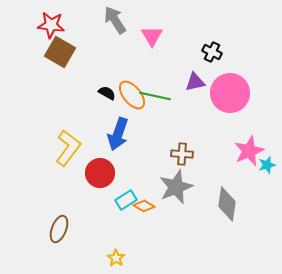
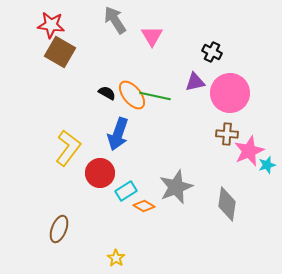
brown cross: moved 45 px right, 20 px up
cyan rectangle: moved 9 px up
